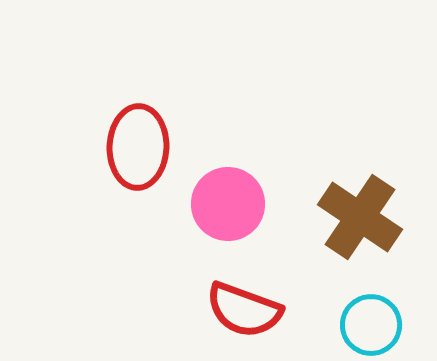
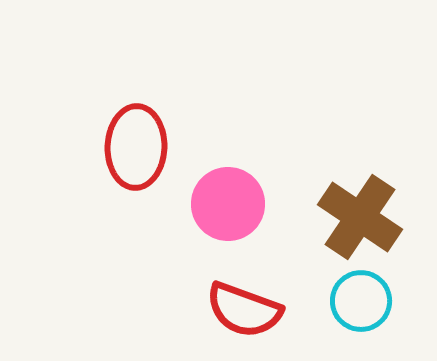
red ellipse: moved 2 px left
cyan circle: moved 10 px left, 24 px up
